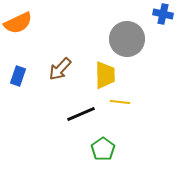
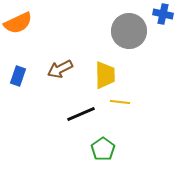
gray circle: moved 2 px right, 8 px up
brown arrow: rotated 20 degrees clockwise
